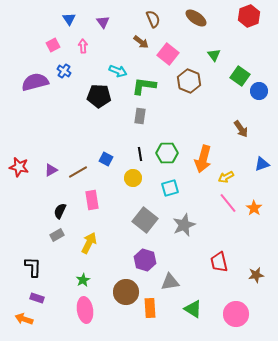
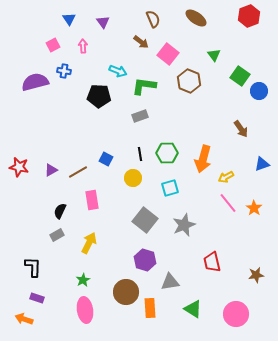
blue cross at (64, 71): rotated 24 degrees counterclockwise
gray rectangle at (140, 116): rotated 63 degrees clockwise
red trapezoid at (219, 262): moved 7 px left
